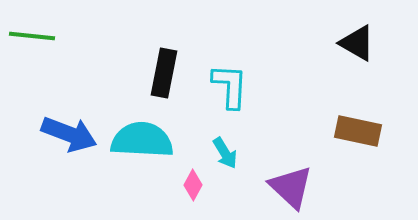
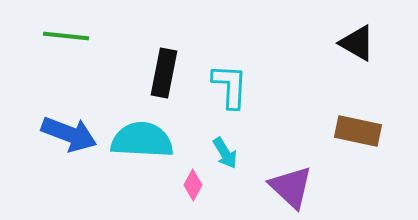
green line: moved 34 px right
